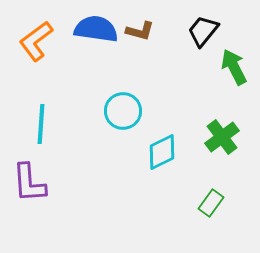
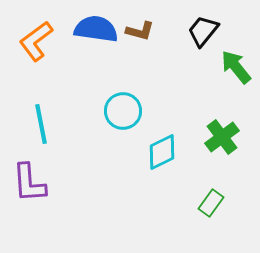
green arrow: moved 2 px right; rotated 12 degrees counterclockwise
cyan line: rotated 15 degrees counterclockwise
